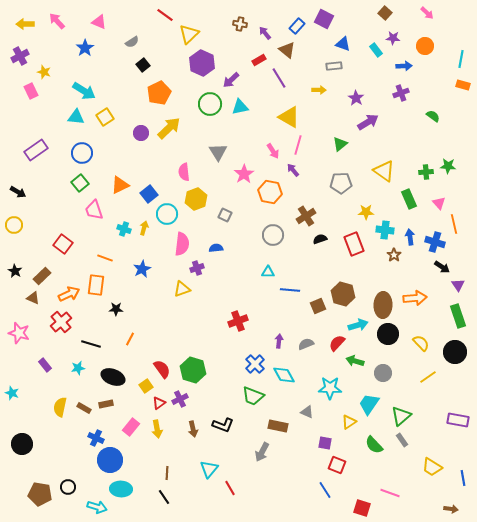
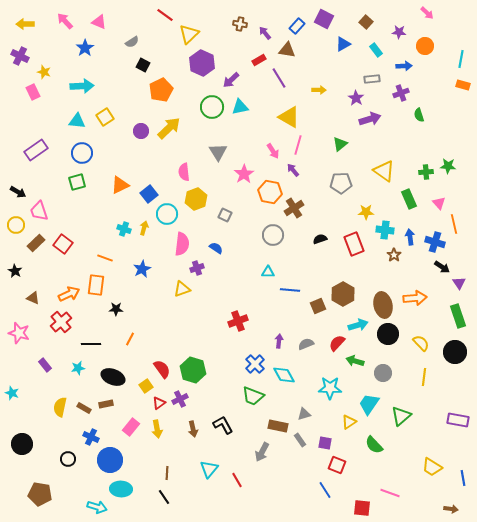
brown square at (385, 13): moved 19 px left, 9 px down
pink arrow at (57, 21): moved 8 px right
purple star at (393, 38): moved 6 px right, 6 px up
blue triangle at (343, 44): rotated 49 degrees counterclockwise
brown triangle at (287, 50): rotated 30 degrees counterclockwise
purple cross at (20, 56): rotated 36 degrees counterclockwise
black square at (143, 65): rotated 24 degrees counterclockwise
gray rectangle at (334, 66): moved 38 px right, 13 px down
pink rectangle at (31, 91): moved 2 px right, 1 px down
cyan arrow at (84, 91): moved 2 px left, 5 px up; rotated 35 degrees counterclockwise
orange pentagon at (159, 93): moved 2 px right, 3 px up
green circle at (210, 104): moved 2 px right, 3 px down
green semicircle at (433, 116): moved 14 px left, 1 px up; rotated 144 degrees counterclockwise
cyan triangle at (76, 117): moved 1 px right, 4 px down
purple arrow at (368, 122): moved 2 px right, 3 px up; rotated 15 degrees clockwise
purple circle at (141, 133): moved 2 px up
green square at (80, 183): moved 3 px left, 1 px up; rotated 24 degrees clockwise
pink trapezoid at (94, 210): moved 55 px left, 1 px down
brown cross at (306, 216): moved 12 px left, 8 px up
yellow circle at (14, 225): moved 2 px right
blue semicircle at (216, 248): rotated 40 degrees clockwise
brown rectangle at (42, 276): moved 6 px left, 33 px up
purple triangle at (458, 285): moved 1 px right, 2 px up
brown hexagon at (343, 294): rotated 15 degrees clockwise
brown ellipse at (383, 305): rotated 15 degrees counterclockwise
black line at (91, 344): rotated 18 degrees counterclockwise
yellow line at (428, 377): moved 4 px left; rotated 48 degrees counterclockwise
gray triangle at (307, 412): moved 3 px left, 2 px down; rotated 40 degrees counterclockwise
black L-shape at (223, 425): rotated 140 degrees counterclockwise
blue cross at (96, 438): moved 5 px left, 1 px up
gray rectangle at (402, 440): moved 102 px left
black circle at (68, 487): moved 28 px up
red line at (230, 488): moved 7 px right, 8 px up
red square at (362, 508): rotated 12 degrees counterclockwise
